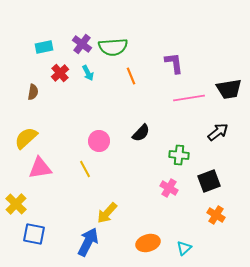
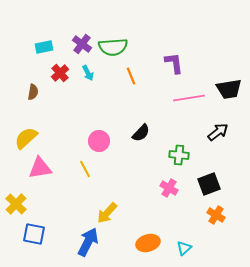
black square: moved 3 px down
